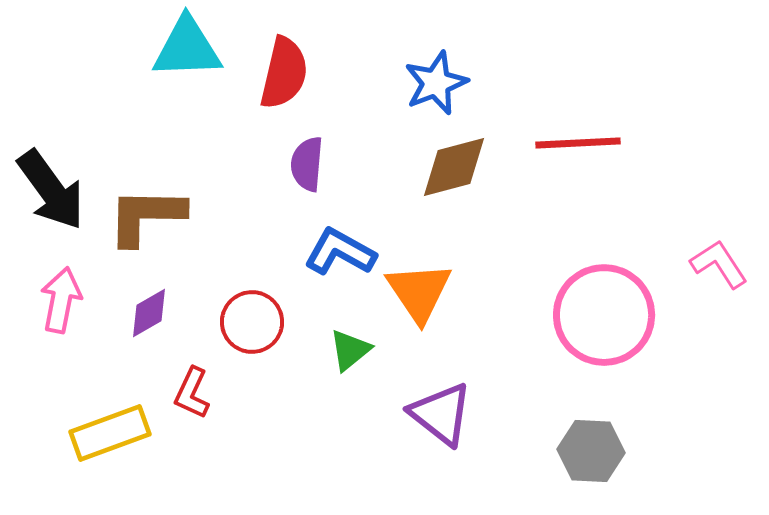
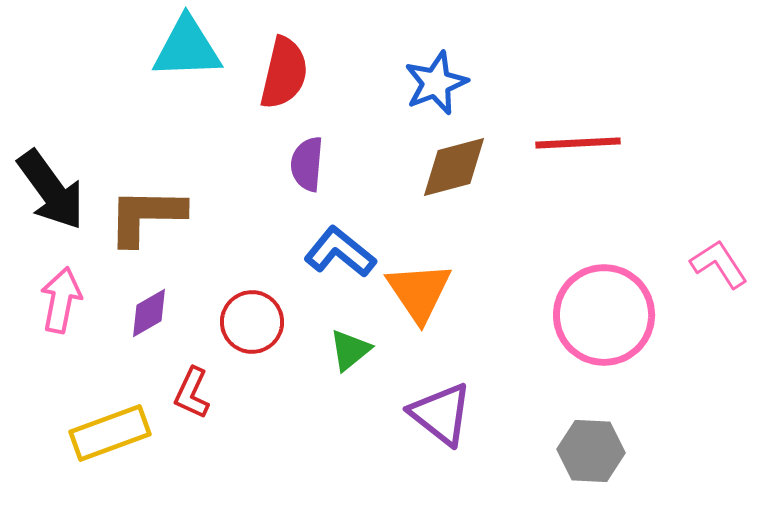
blue L-shape: rotated 10 degrees clockwise
